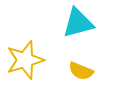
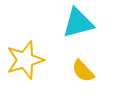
yellow semicircle: moved 2 px right; rotated 25 degrees clockwise
